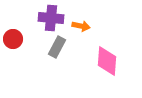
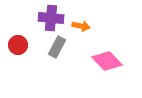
red circle: moved 5 px right, 6 px down
pink diamond: rotated 48 degrees counterclockwise
